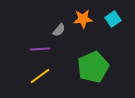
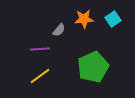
orange star: moved 1 px right
